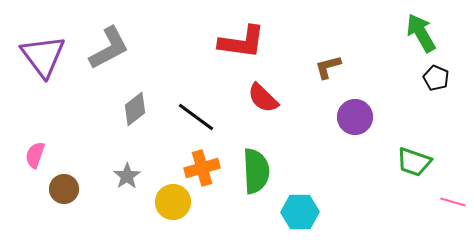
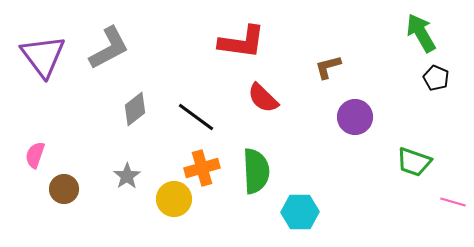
yellow circle: moved 1 px right, 3 px up
